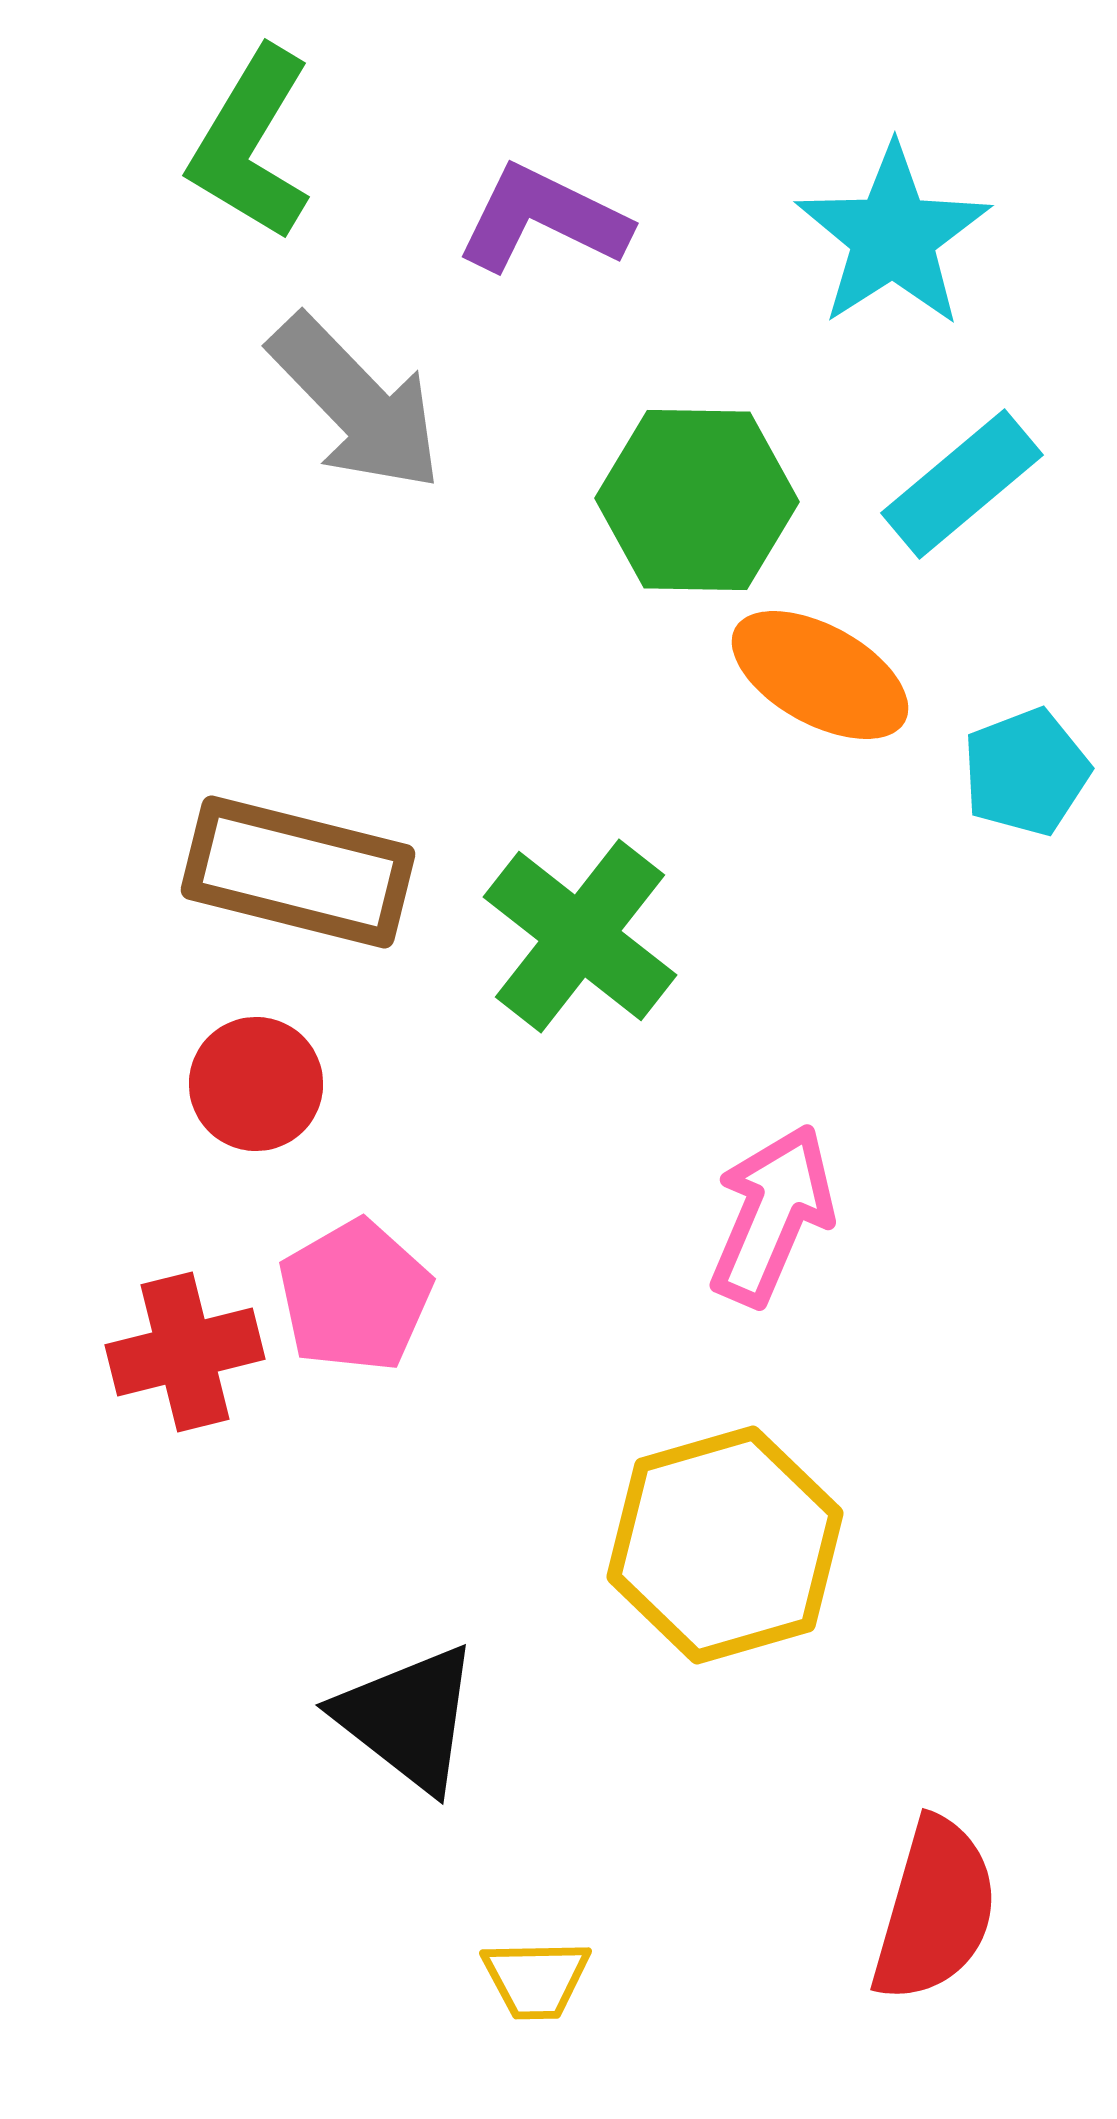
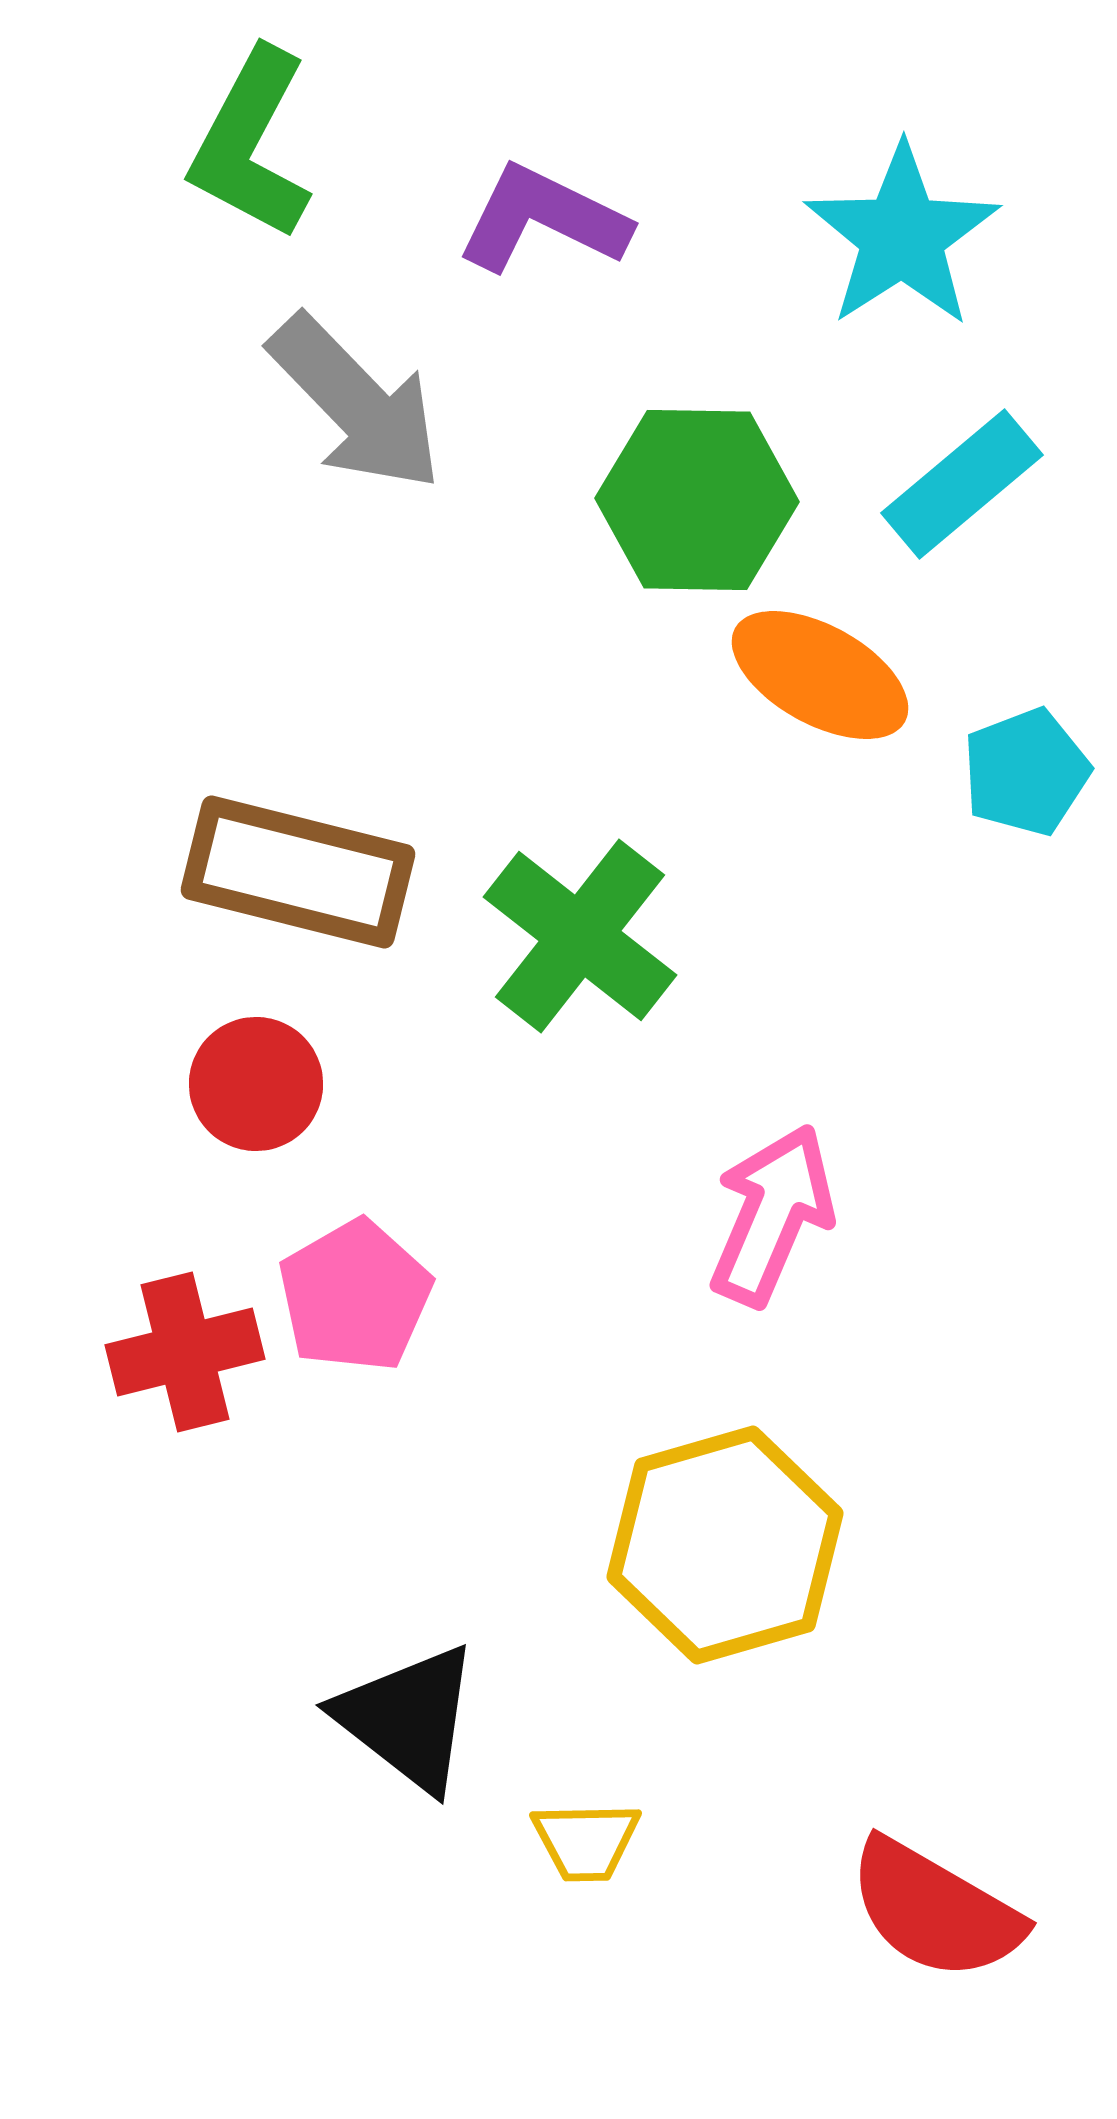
green L-shape: rotated 3 degrees counterclockwise
cyan star: moved 9 px right
red semicircle: rotated 104 degrees clockwise
yellow trapezoid: moved 50 px right, 138 px up
